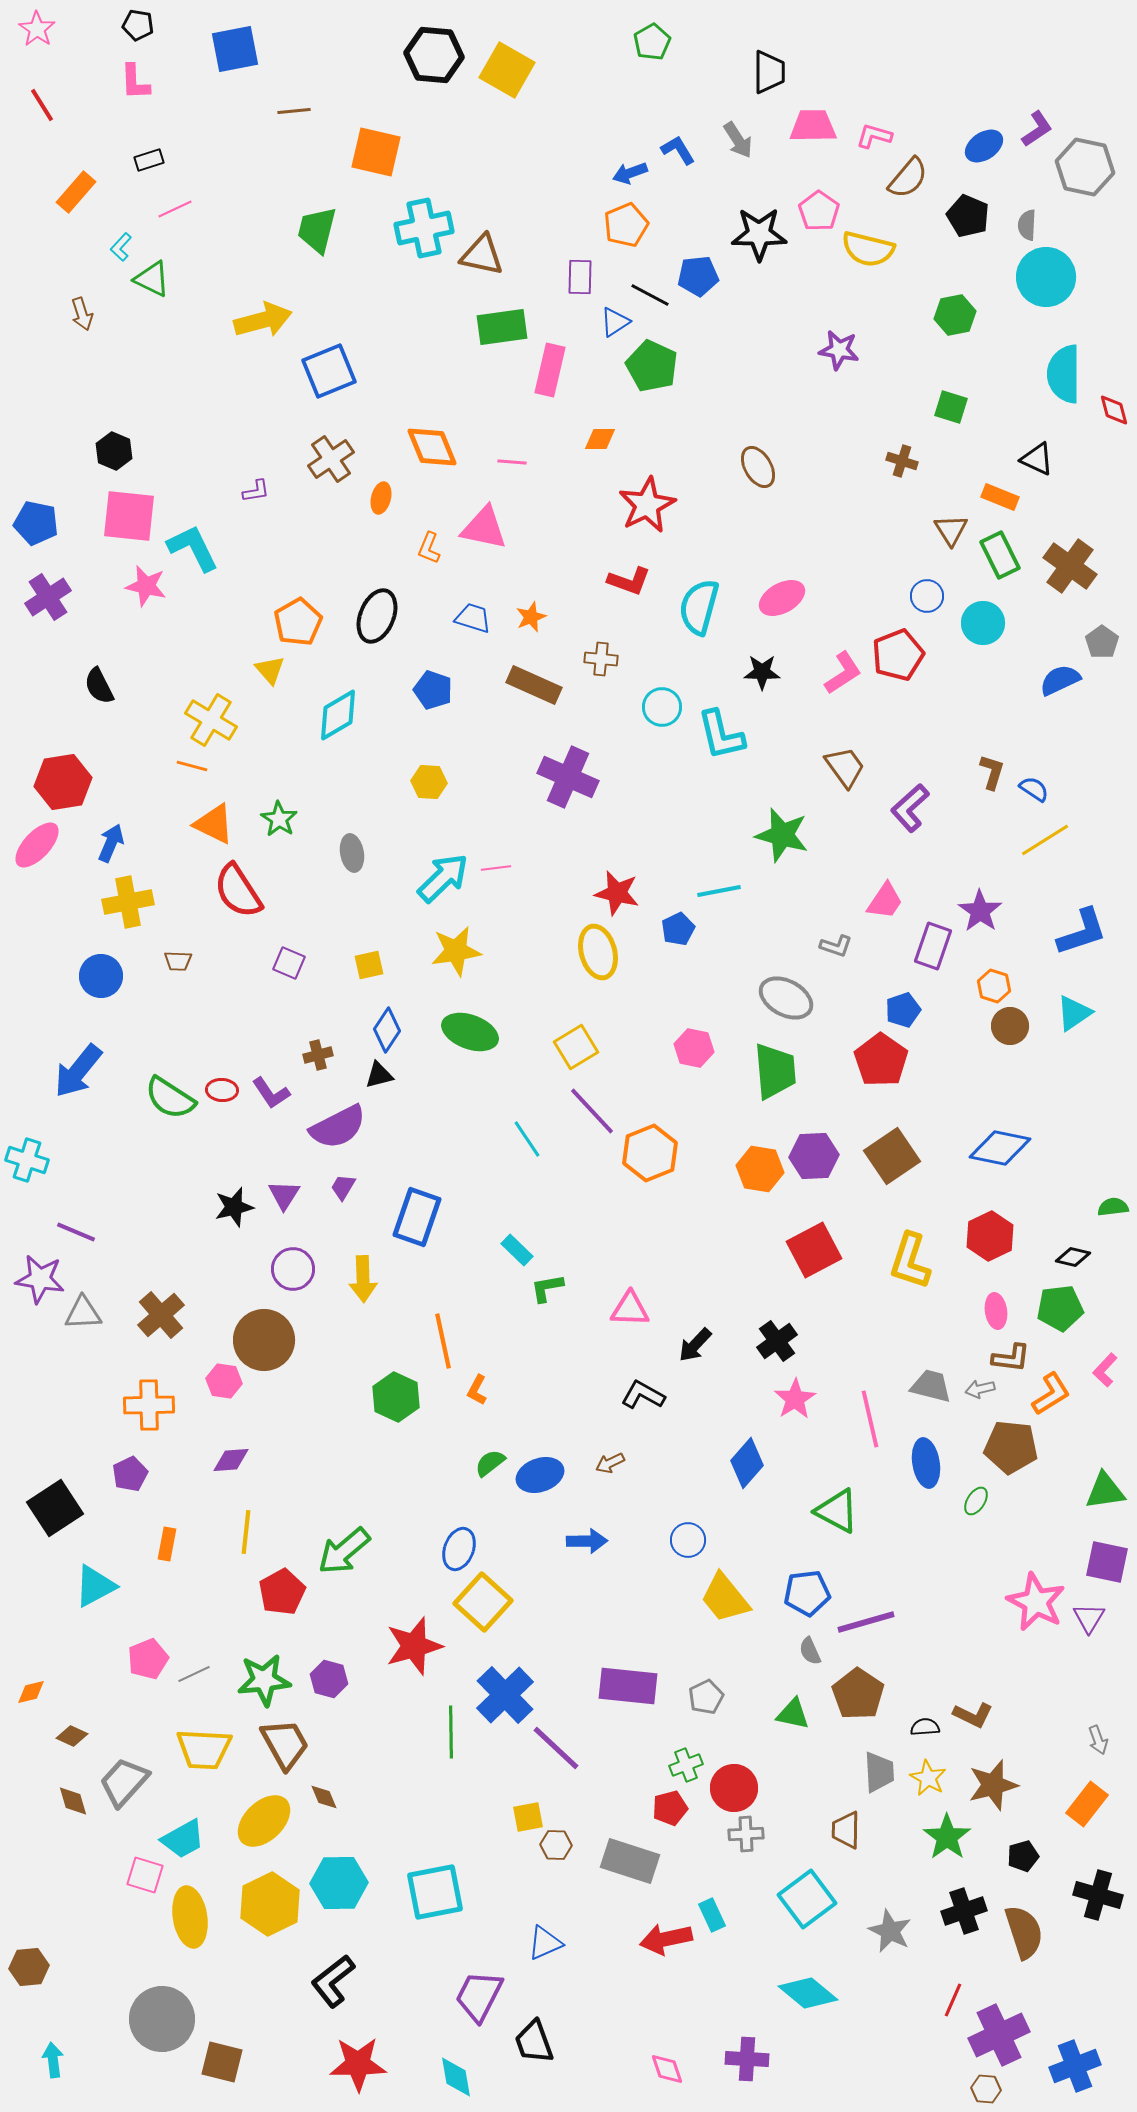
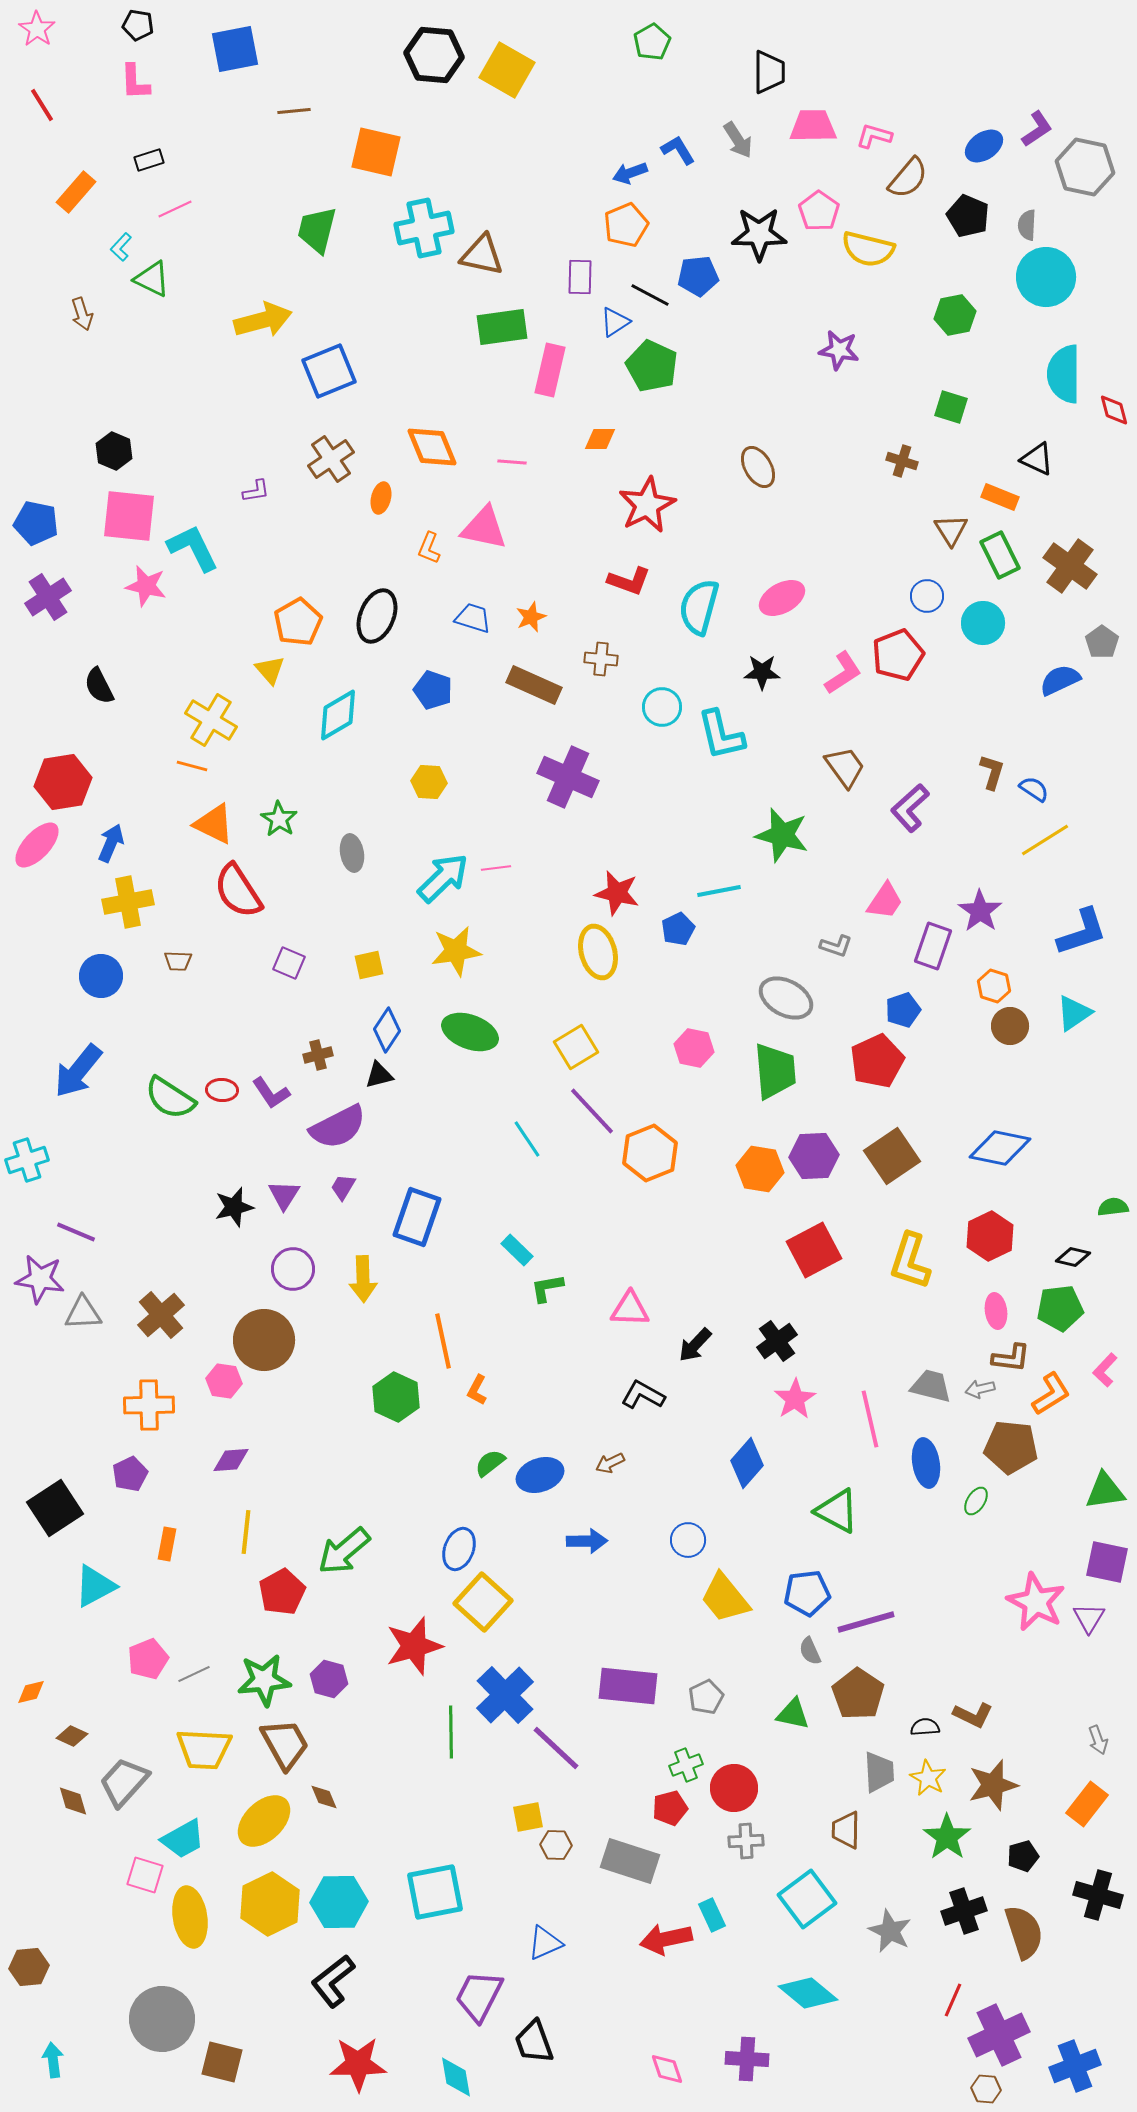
red pentagon at (881, 1060): moved 4 px left, 1 px down; rotated 12 degrees clockwise
cyan cross at (27, 1160): rotated 36 degrees counterclockwise
gray cross at (746, 1834): moved 7 px down
cyan hexagon at (339, 1883): moved 19 px down
